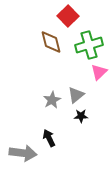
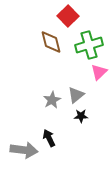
gray arrow: moved 1 px right, 3 px up
